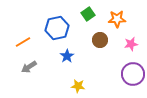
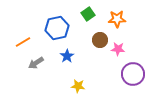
pink star: moved 13 px left, 5 px down; rotated 16 degrees clockwise
gray arrow: moved 7 px right, 4 px up
